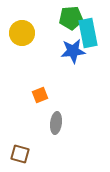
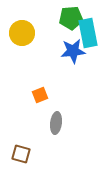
brown square: moved 1 px right
